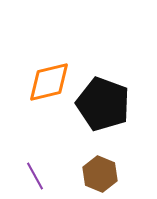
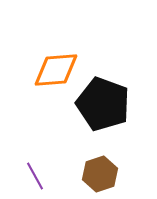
orange diamond: moved 7 px right, 12 px up; rotated 9 degrees clockwise
brown hexagon: rotated 20 degrees clockwise
